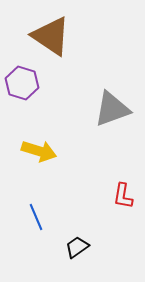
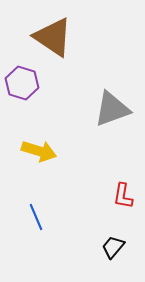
brown triangle: moved 2 px right, 1 px down
black trapezoid: moved 36 px right; rotated 15 degrees counterclockwise
